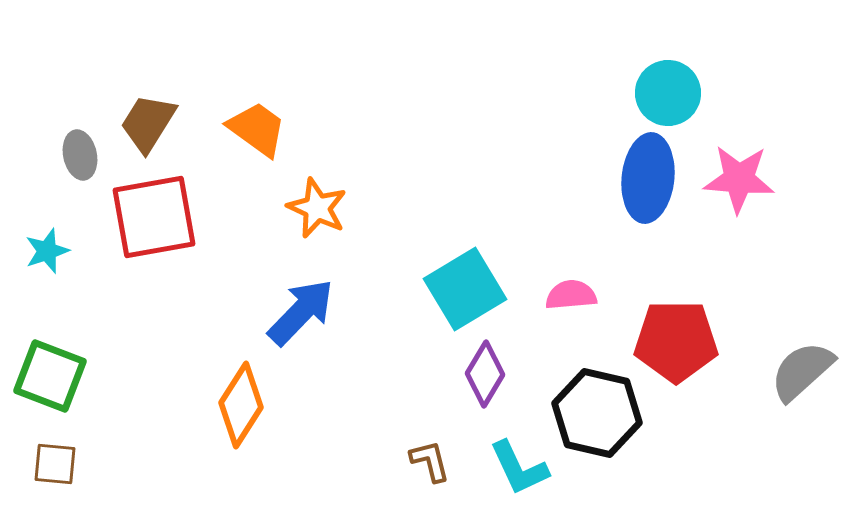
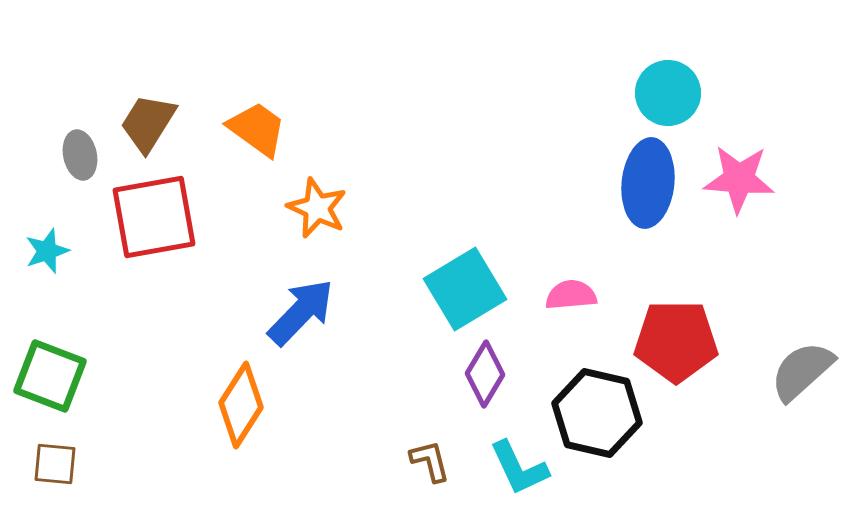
blue ellipse: moved 5 px down
